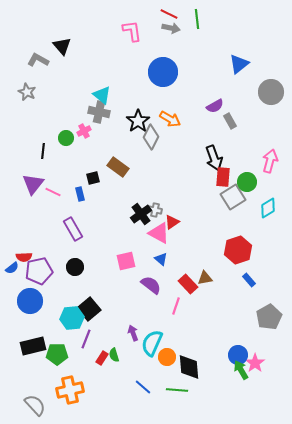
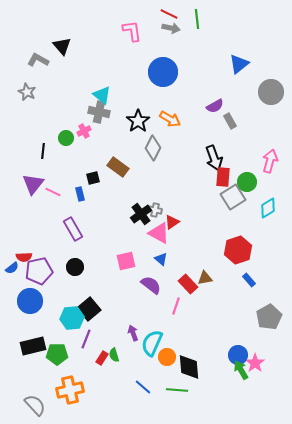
gray diamond at (151, 137): moved 2 px right, 11 px down
